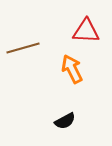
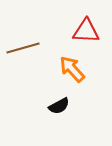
orange arrow: rotated 16 degrees counterclockwise
black semicircle: moved 6 px left, 15 px up
